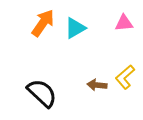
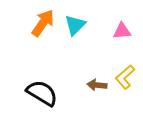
pink triangle: moved 2 px left, 8 px down
cyan triangle: moved 3 px up; rotated 15 degrees counterclockwise
black semicircle: rotated 12 degrees counterclockwise
